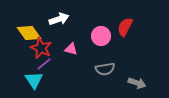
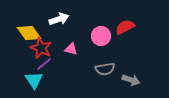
red semicircle: rotated 36 degrees clockwise
gray arrow: moved 6 px left, 3 px up
